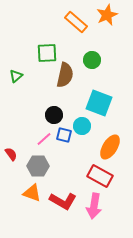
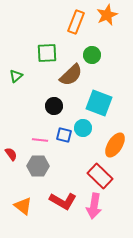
orange rectangle: rotated 70 degrees clockwise
green circle: moved 5 px up
brown semicircle: moved 6 px right; rotated 35 degrees clockwise
black circle: moved 9 px up
cyan circle: moved 1 px right, 2 px down
pink line: moved 4 px left, 1 px down; rotated 49 degrees clockwise
orange ellipse: moved 5 px right, 2 px up
red rectangle: rotated 15 degrees clockwise
orange triangle: moved 9 px left, 13 px down; rotated 18 degrees clockwise
